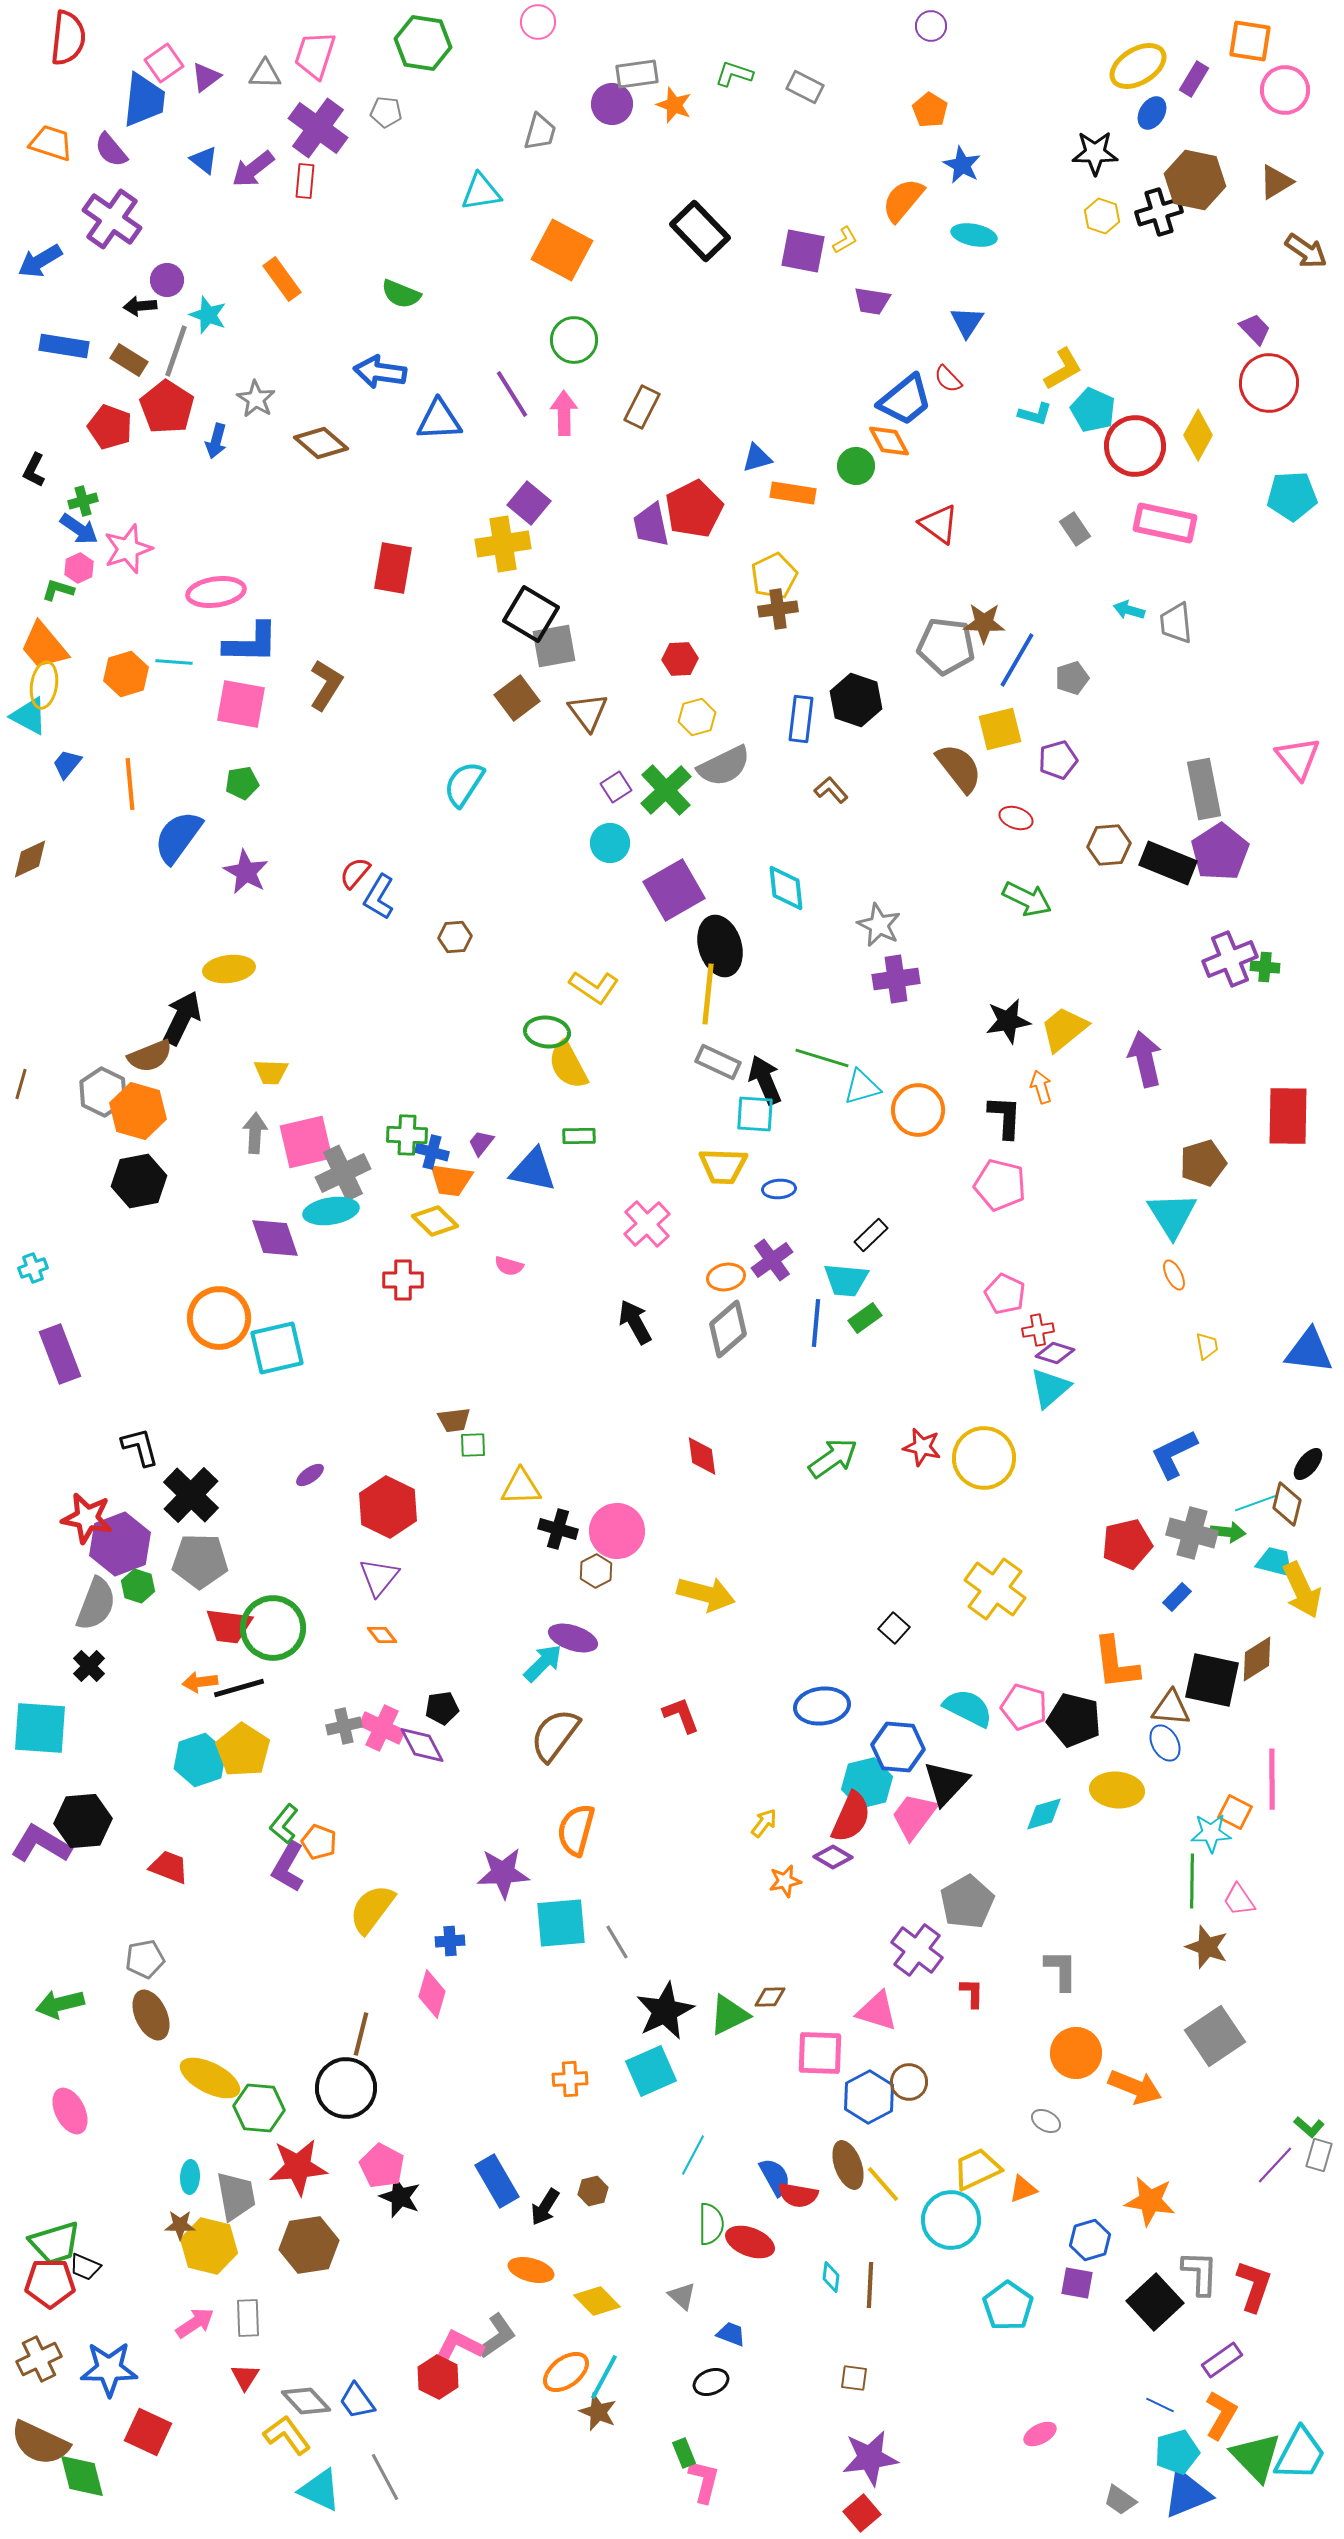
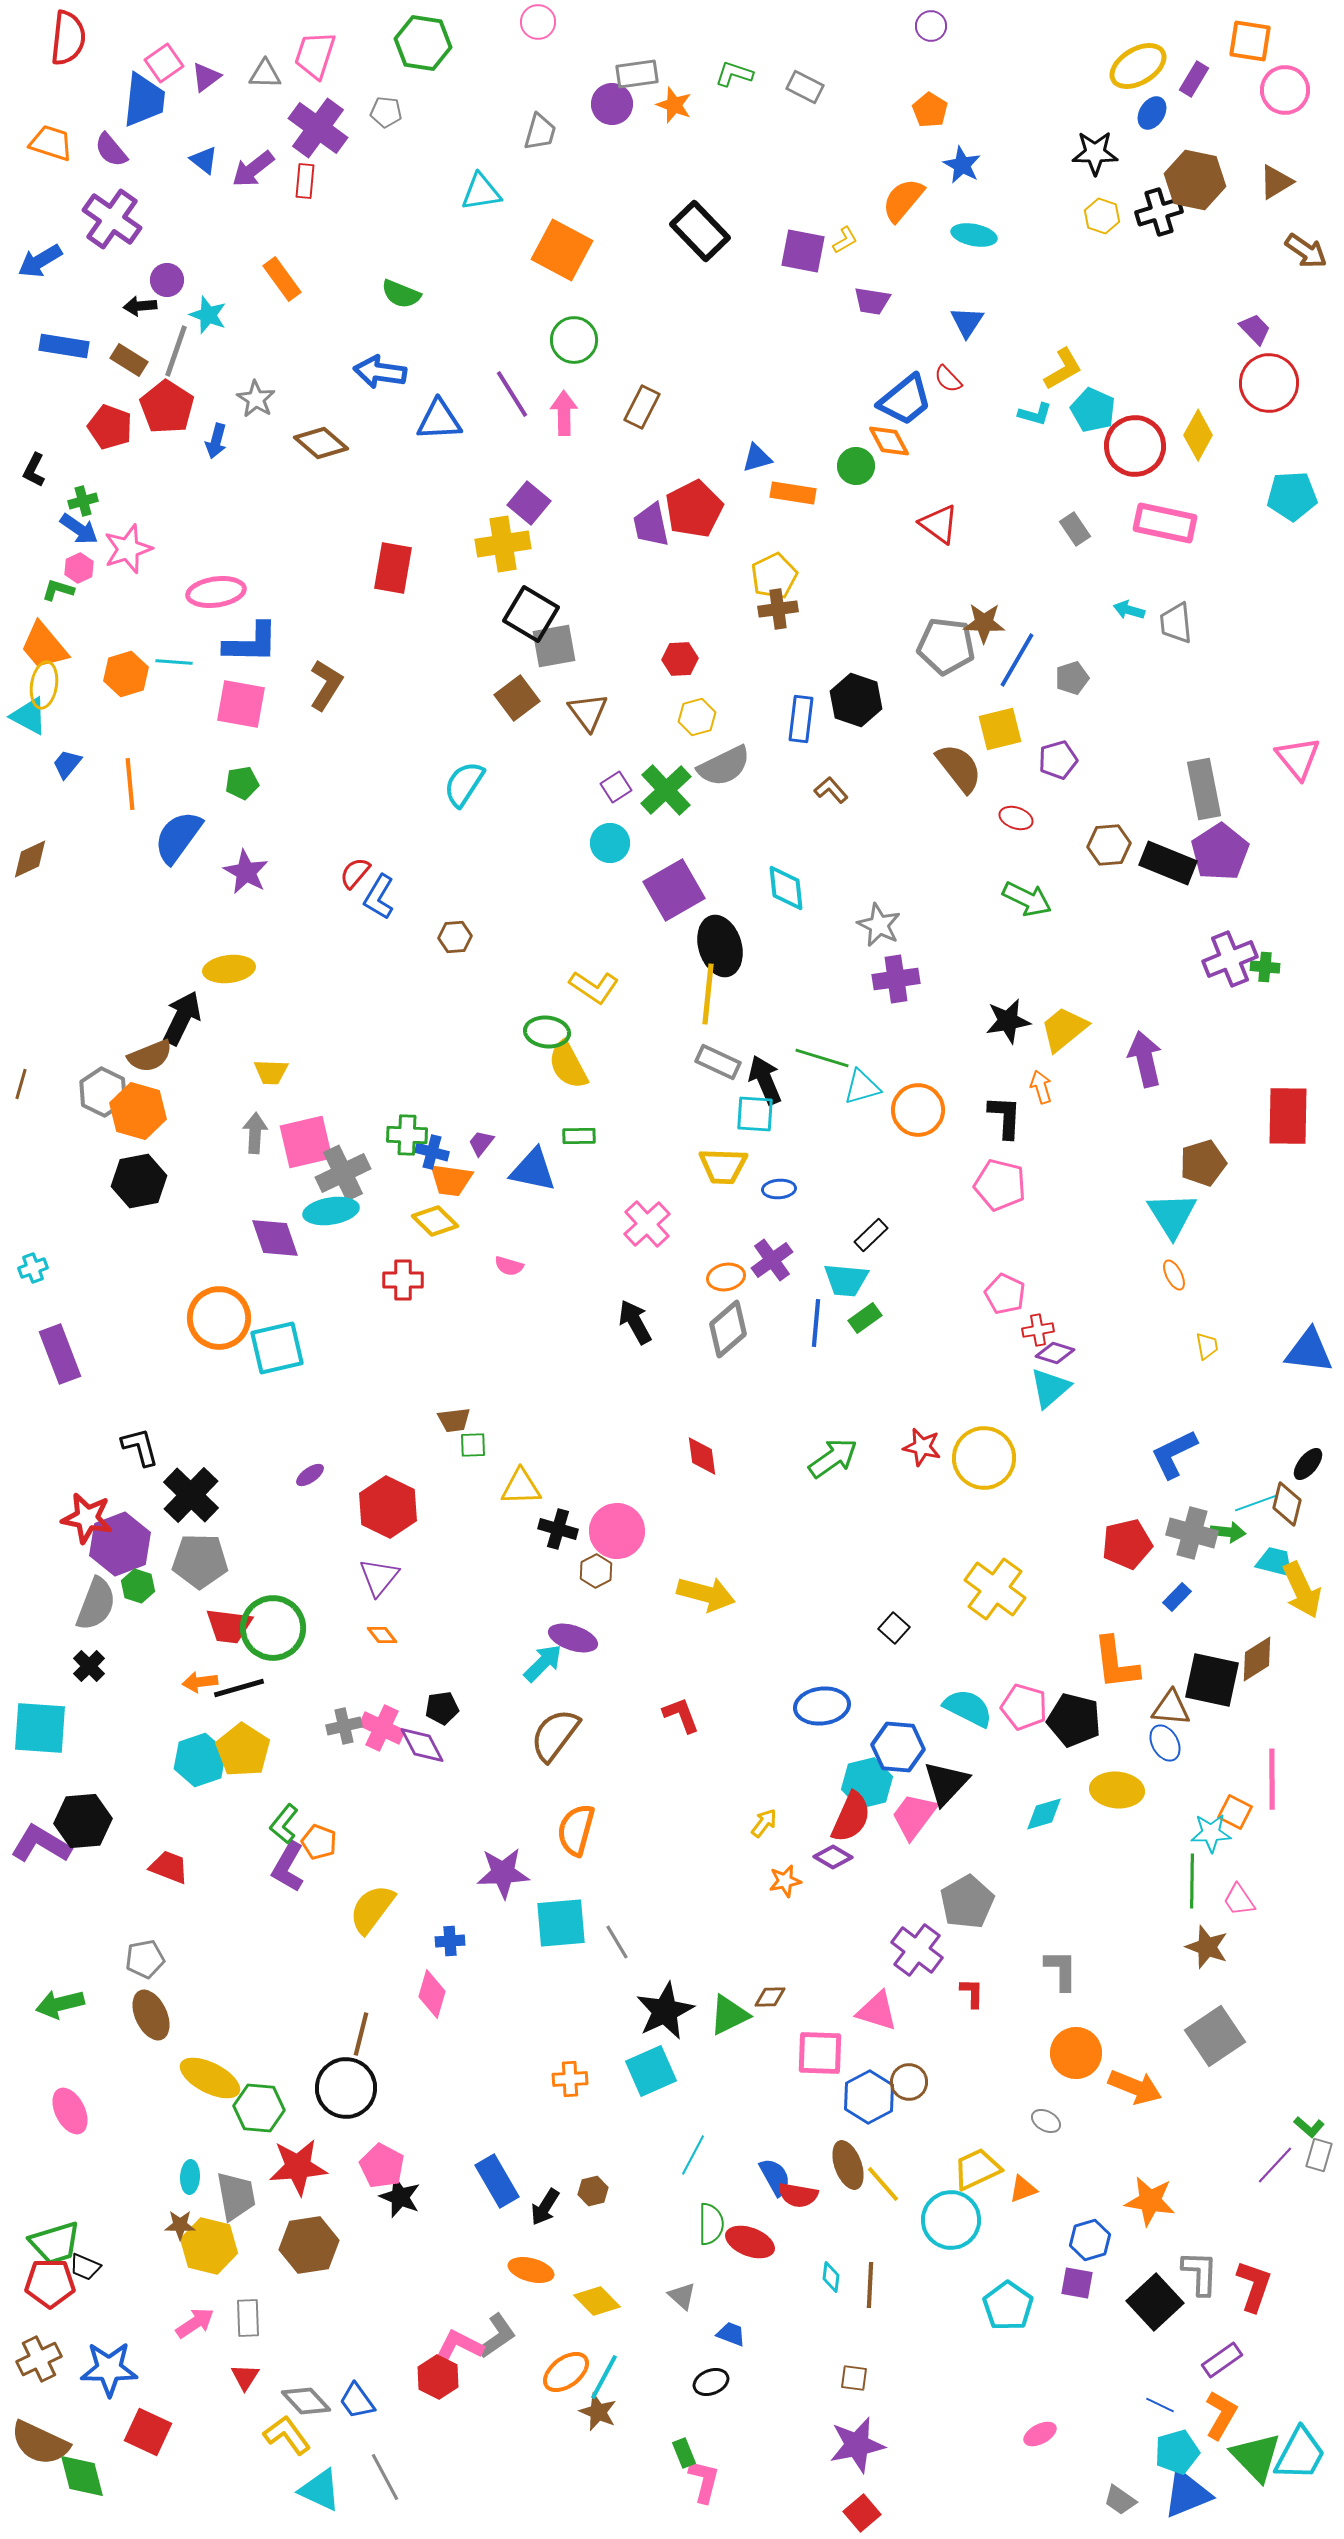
purple star at (870, 2458): moved 13 px left, 13 px up; rotated 4 degrees counterclockwise
